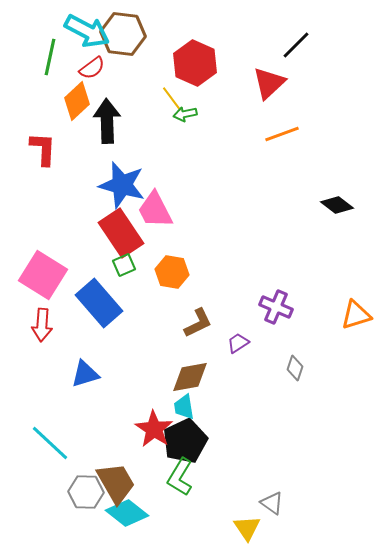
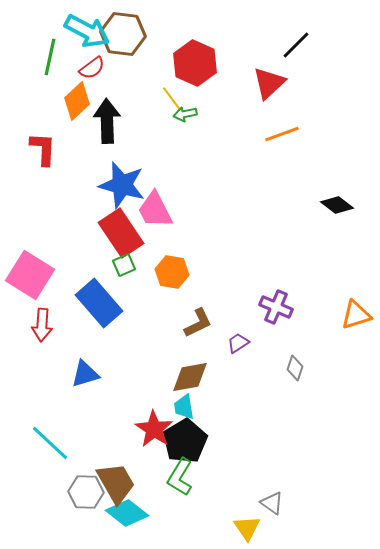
pink square: moved 13 px left
black pentagon: rotated 6 degrees counterclockwise
